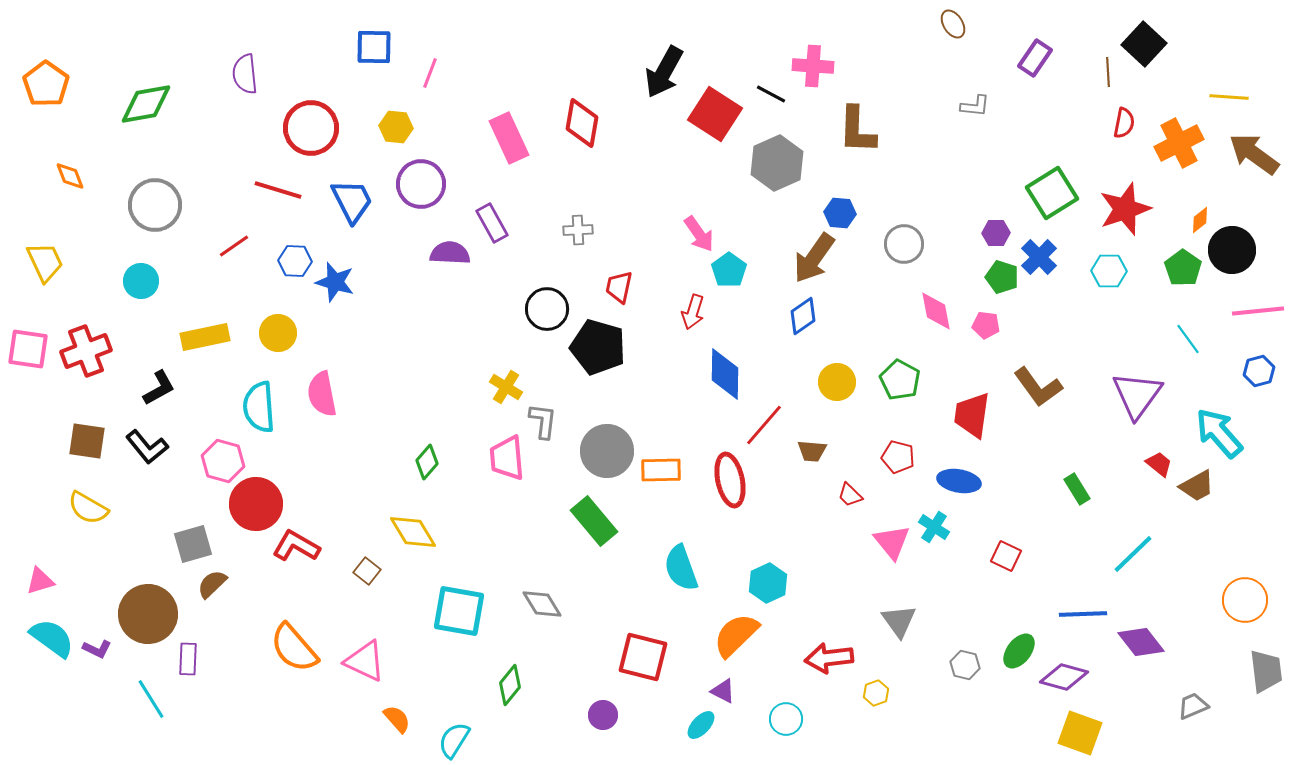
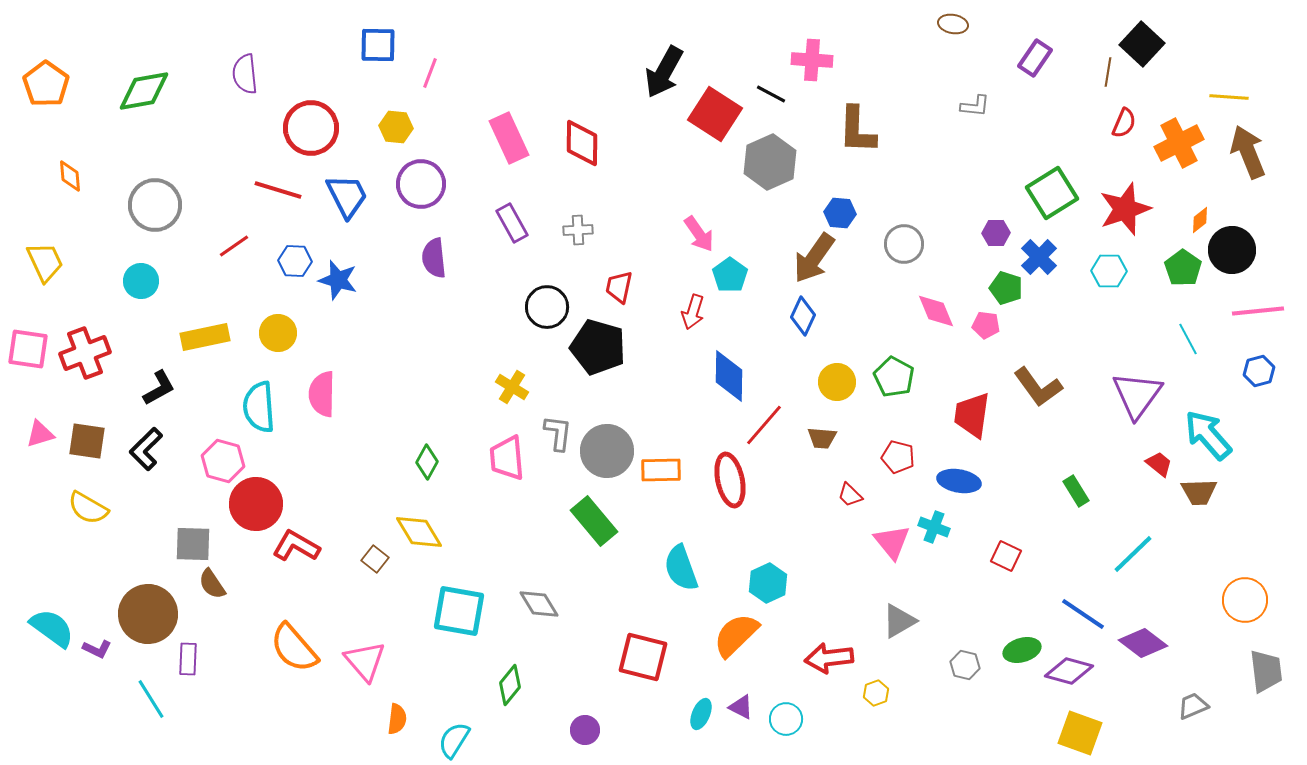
brown ellipse at (953, 24): rotated 48 degrees counterclockwise
black square at (1144, 44): moved 2 px left
blue square at (374, 47): moved 4 px right, 2 px up
pink cross at (813, 66): moved 1 px left, 6 px up
brown line at (1108, 72): rotated 12 degrees clockwise
green diamond at (146, 104): moved 2 px left, 13 px up
red diamond at (582, 123): moved 20 px down; rotated 9 degrees counterclockwise
red semicircle at (1124, 123): rotated 12 degrees clockwise
brown arrow at (1254, 154): moved 6 px left, 2 px up; rotated 32 degrees clockwise
gray hexagon at (777, 163): moved 7 px left, 1 px up
orange diamond at (70, 176): rotated 16 degrees clockwise
blue trapezoid at (352, 201): moved 5 px left, 5 px up
purple rectangle at (492, 223): moved 20 px right
purple semicircle at (450, 253): moved 16 px left, 5 px down; rotated 99 degrees counterclockwise
cyan pentagon at (729, 270): moved 1 px right, 5 px down
green pentagon at (1002, 277): moved 4 px right, 11 px down
blue star at (335, 282): moved 3 px right, 2 px up
black circle at (547, 309): moved 2 px up
pink diamond at (936, 311): rotated 12 degrees counterclockwise
blue diamond at (803, 316): rotated 30 degrees counterclockwise
cyan line at (1188, 339): rotated 8 degrees clockwise
red cross at (86, 351): moved 1 px left, 2 px down
blue diamond at (725, 374): moved 4 px right, 2 px down
green pentagon at (900, 380): moved 6 px left, 3 px up
yellow cross at (506, 387): moved 6 px right
pink semicircle at (322, 394): rotated 12 degrees clockwise
gray L-shape at (543, 421): moved 15 px right, 12 px down
cyan arrow at (1219, 433): moved 11 px left, 2 px down
black L-shape at (147, 447): moved 1 px left, 2 px down; rotated 84 degrees clockwise
brown trapezoid at (812, 451): moved 10 px right, 13 px up
green diamond at (427, 462): rotated 12 degrees counterclockwise
brown trapezoid at (1197, 486): moved 2 px right, 6 px down; rotated 27 degrees clockwise
green rectangle at (1077, 489): moved 1 px left, 2 px down
cyan cross at (934, 527): rotated 12 degrees counterclockwise
yellow diamond at (413, 532): moved 6 px right
gray square at (193, 544): rotated 18 degrees clockwise
brown square at (367, 571): moved 8 px right, 12 px up
pink triangle at (40, 581): moved 147 px up
brown semicircle at (212, 584): rotated 80 degrees counterclockwise
gray diamond at (542, 604): moved 3 px left
blue line at (1083, 614): rotated 36 degrees clockwise
gray triangle at (899, 621): rotated 36 degrees clockwise
cyan semicircle at (52, 638): moved 10 px up
purple diamond at (1141, 642): moved 2 px right, 1 px down; rotated 15 degrees counterclockwise
green ellipse at (1019, 651): moved 3 px right, 1 px up; rotated 36 degrees clockwise
pink triangle at (365, 661): rotated 24 degrees clockwise
purple diamond at (1064, 677): moved 5 px right, 6 px up
purple triangle at (723, 691): moved 18 px right, 16 px down
purple circle at (603, 715): moved 18 px left, 15 px down
orange semicircle at (397, 719): rotated 48 degrees clockwise
cyan ellipse at (701, 725): moved 11 px up; rotated 20 degrees counterclockwise
